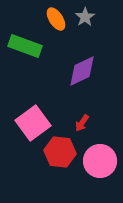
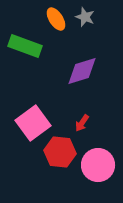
gray star: rotated 18 degrees counterclockwise
purple diamond: rotated 8 degrees clockwise
pink circle: moved 2 px left, 4 px down
